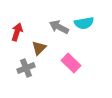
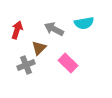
gray arrow: moved 5 px left, 2 px down
red arrow: moved 2 px up
pink rectangle: moved 3 px left
gray cross: moved 3 px up
